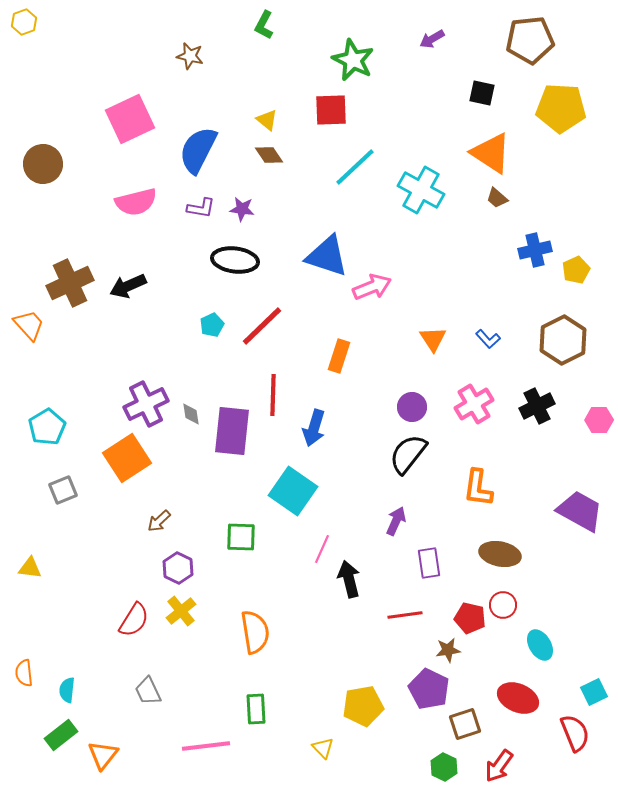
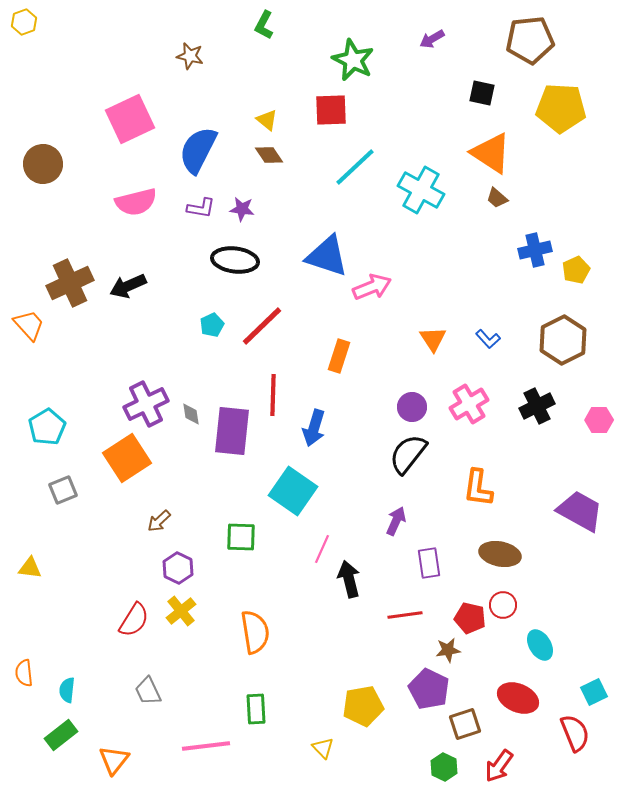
pink cross at (474, 404): moved 5 px left
orange triangle at (103, 755): moved 11 px right, 5 px down
